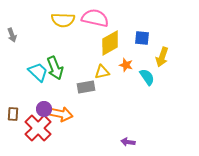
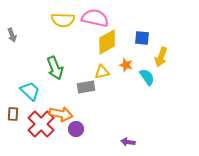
yellow diamond: moved 3 px left, 1 px up
yellow arrow: moved 1 px left
cyan trapezoid: moved 8 px left, 19 px down
purple circle: moved 32 px right, 20 px down
red cross: moved 3 px right, 4 px up
